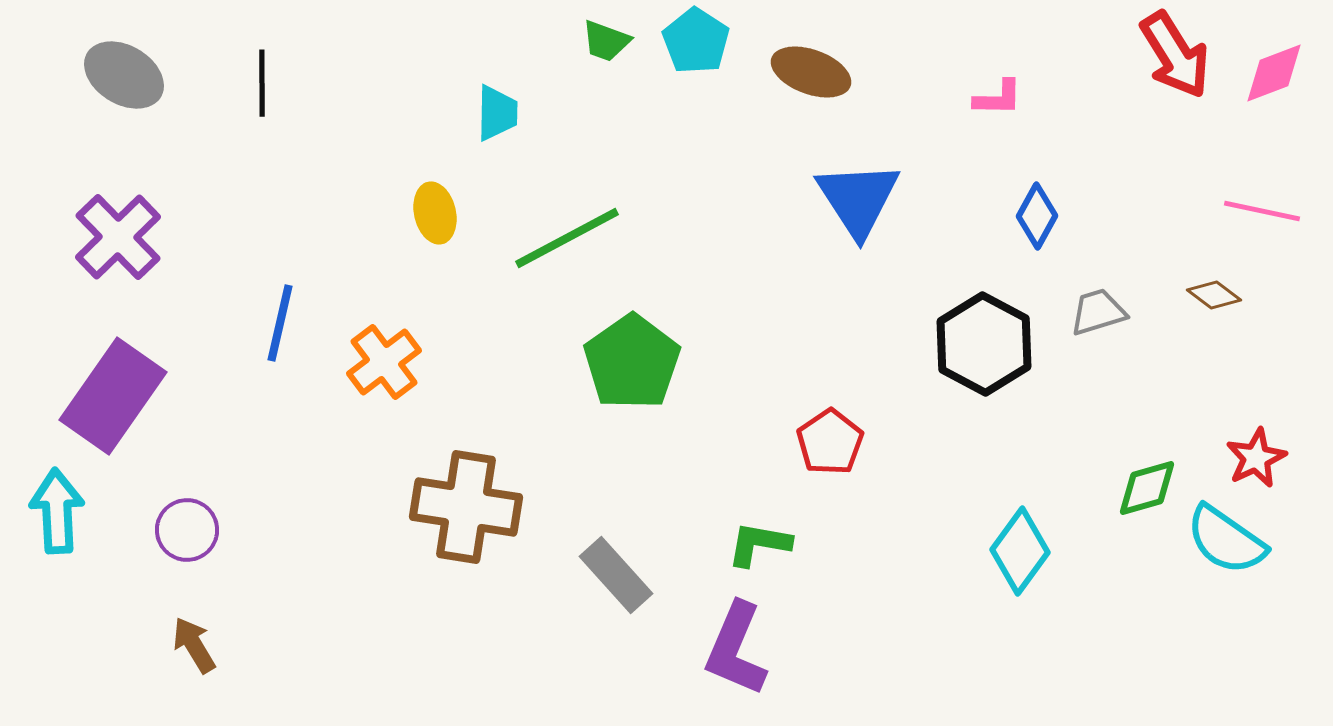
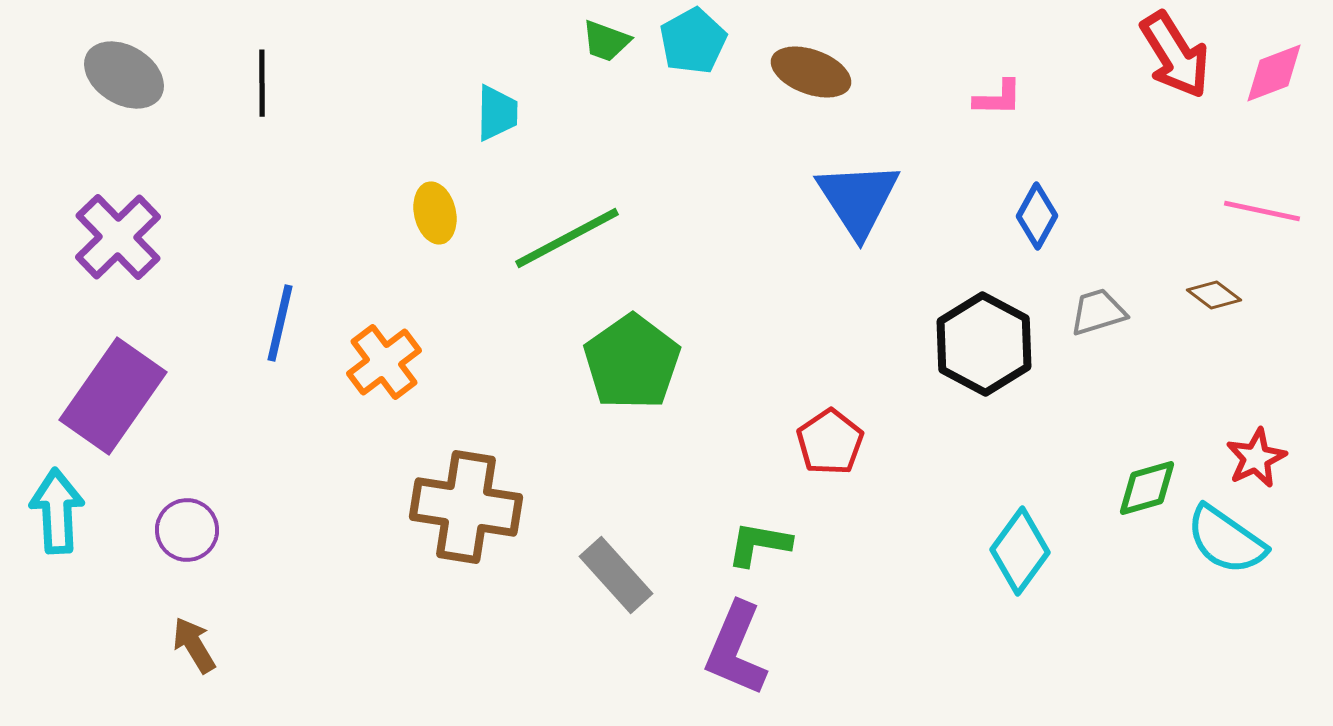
cyan pentagon: moved 3 px left; rotated 10 degrees clockwise
